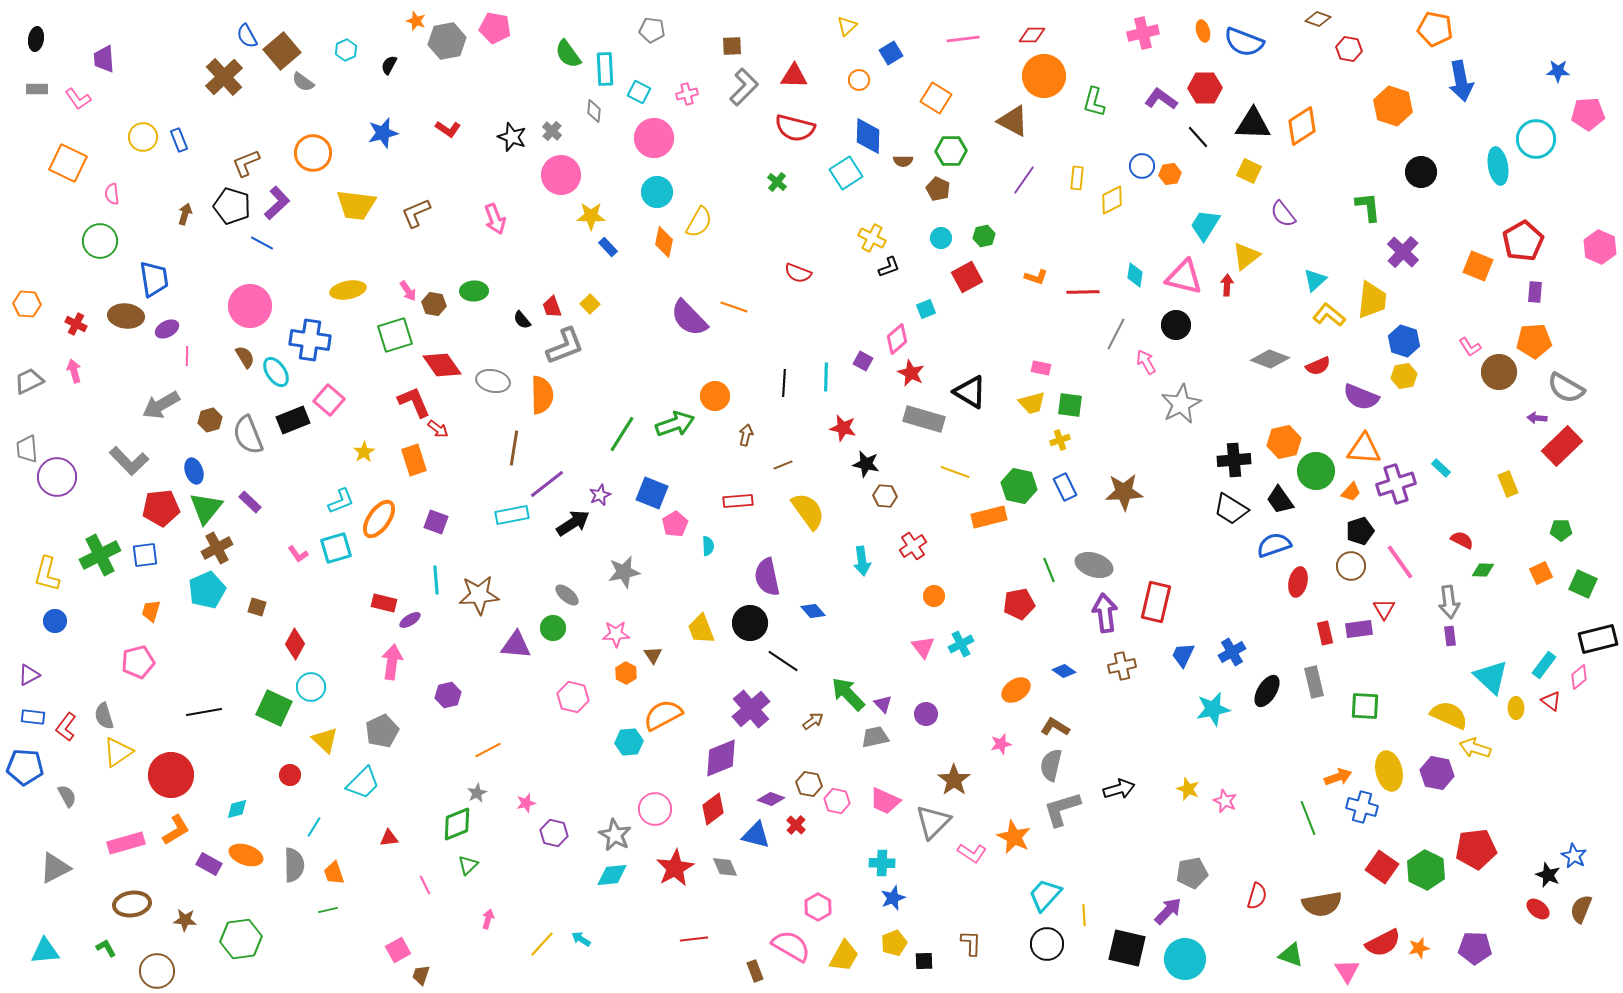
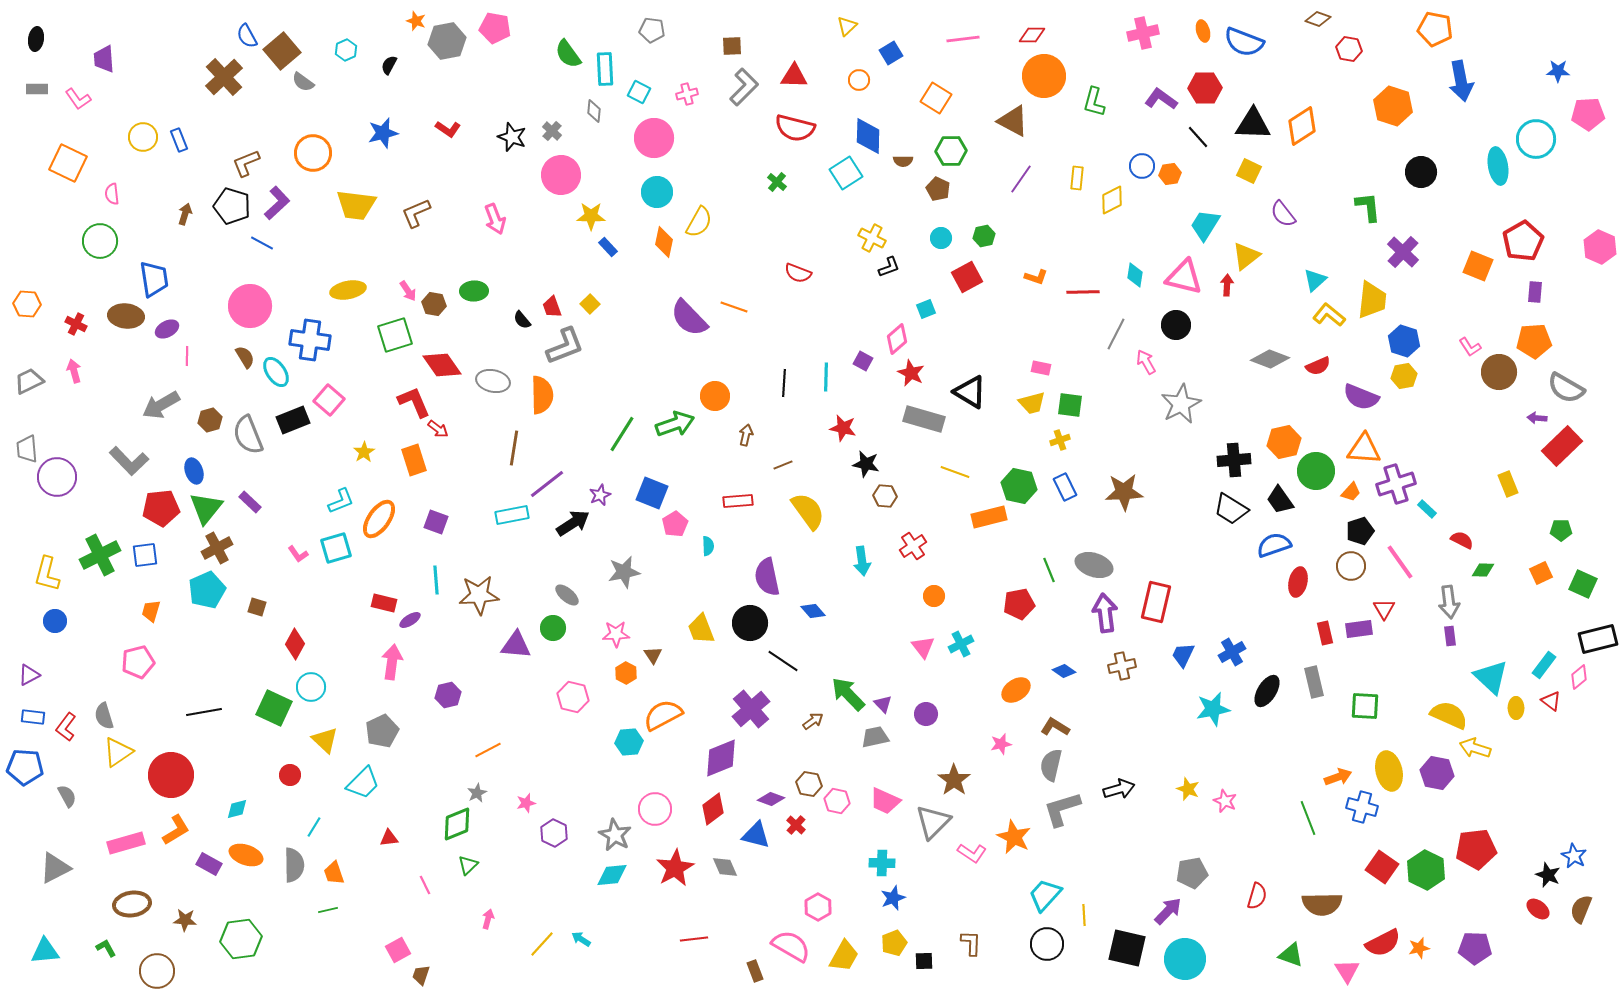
purple line at (1024, 180): moved 3 px left, 1 px up
cyan rectangle at (1441, 468): moved 14 px left, 41 px down
purple hexagon at (554, 833): rotated 12 degrees clockwise
brown semicircle at (1322, 904): rotated 9 degrees clockwise
